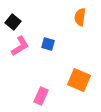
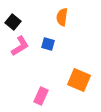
orange semicircle: moved 18 px left
